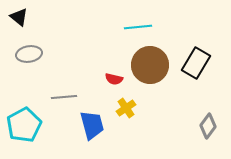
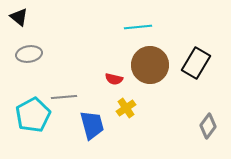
cyan pentagon: moved 9 px right, 10 px up
